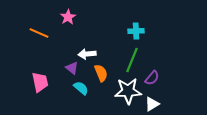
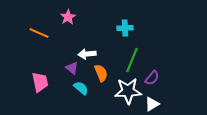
cyan cross: moved 11 px left, 3 px up
